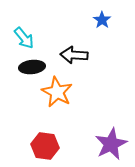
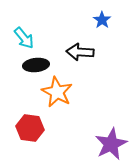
black arrow: moved 6 px right, 3 px up
black ellipse: moved 4 px right, 2 px up
red hexagon: moved 15 px left, 18 px up
